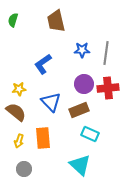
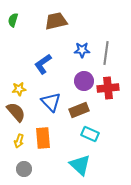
brown trapezoid: rotated 90 degrees clockwise
purple circle: moved 3 px up
brown semicircle: rotated 10 degrees clockwise
